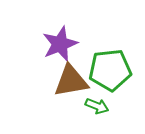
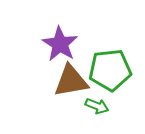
purple star: rotated 18 degrees counterclockwise
